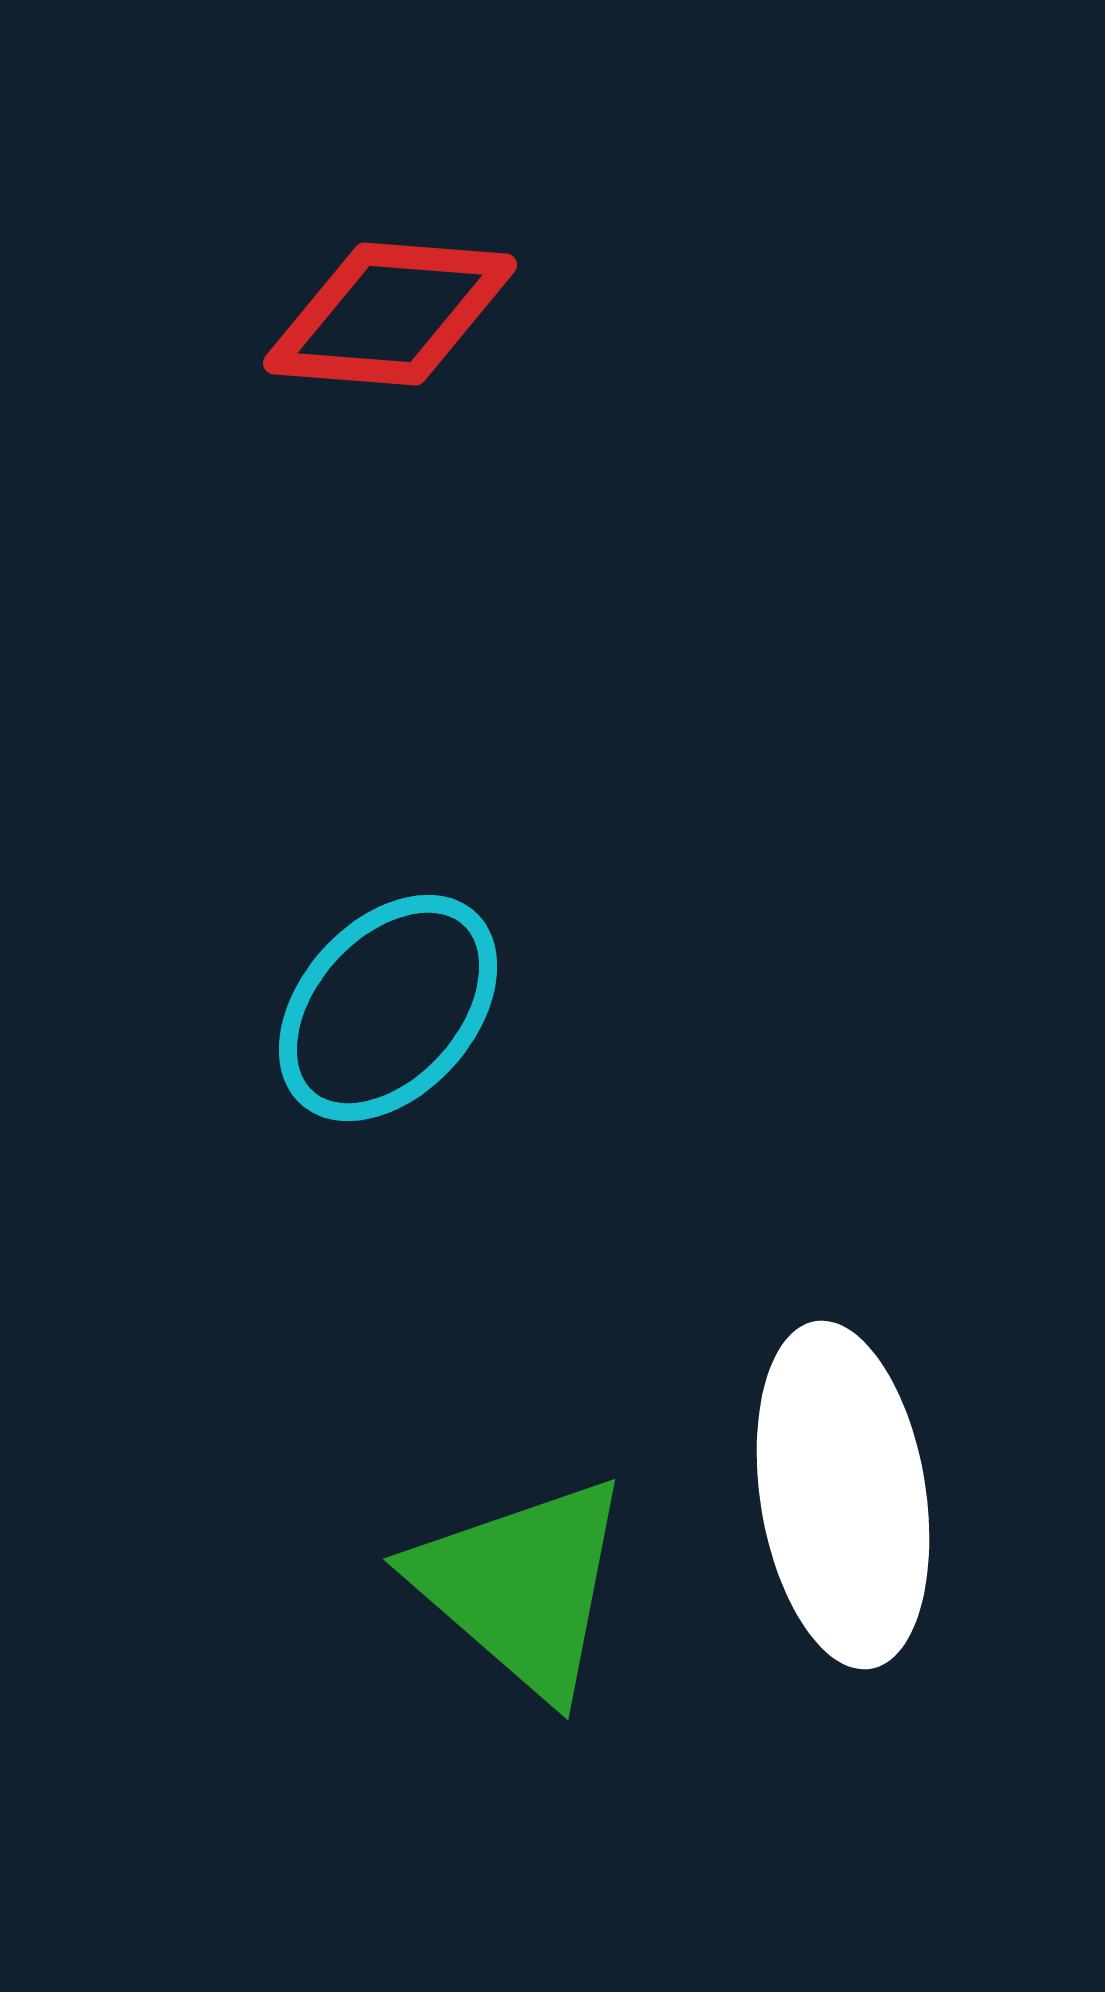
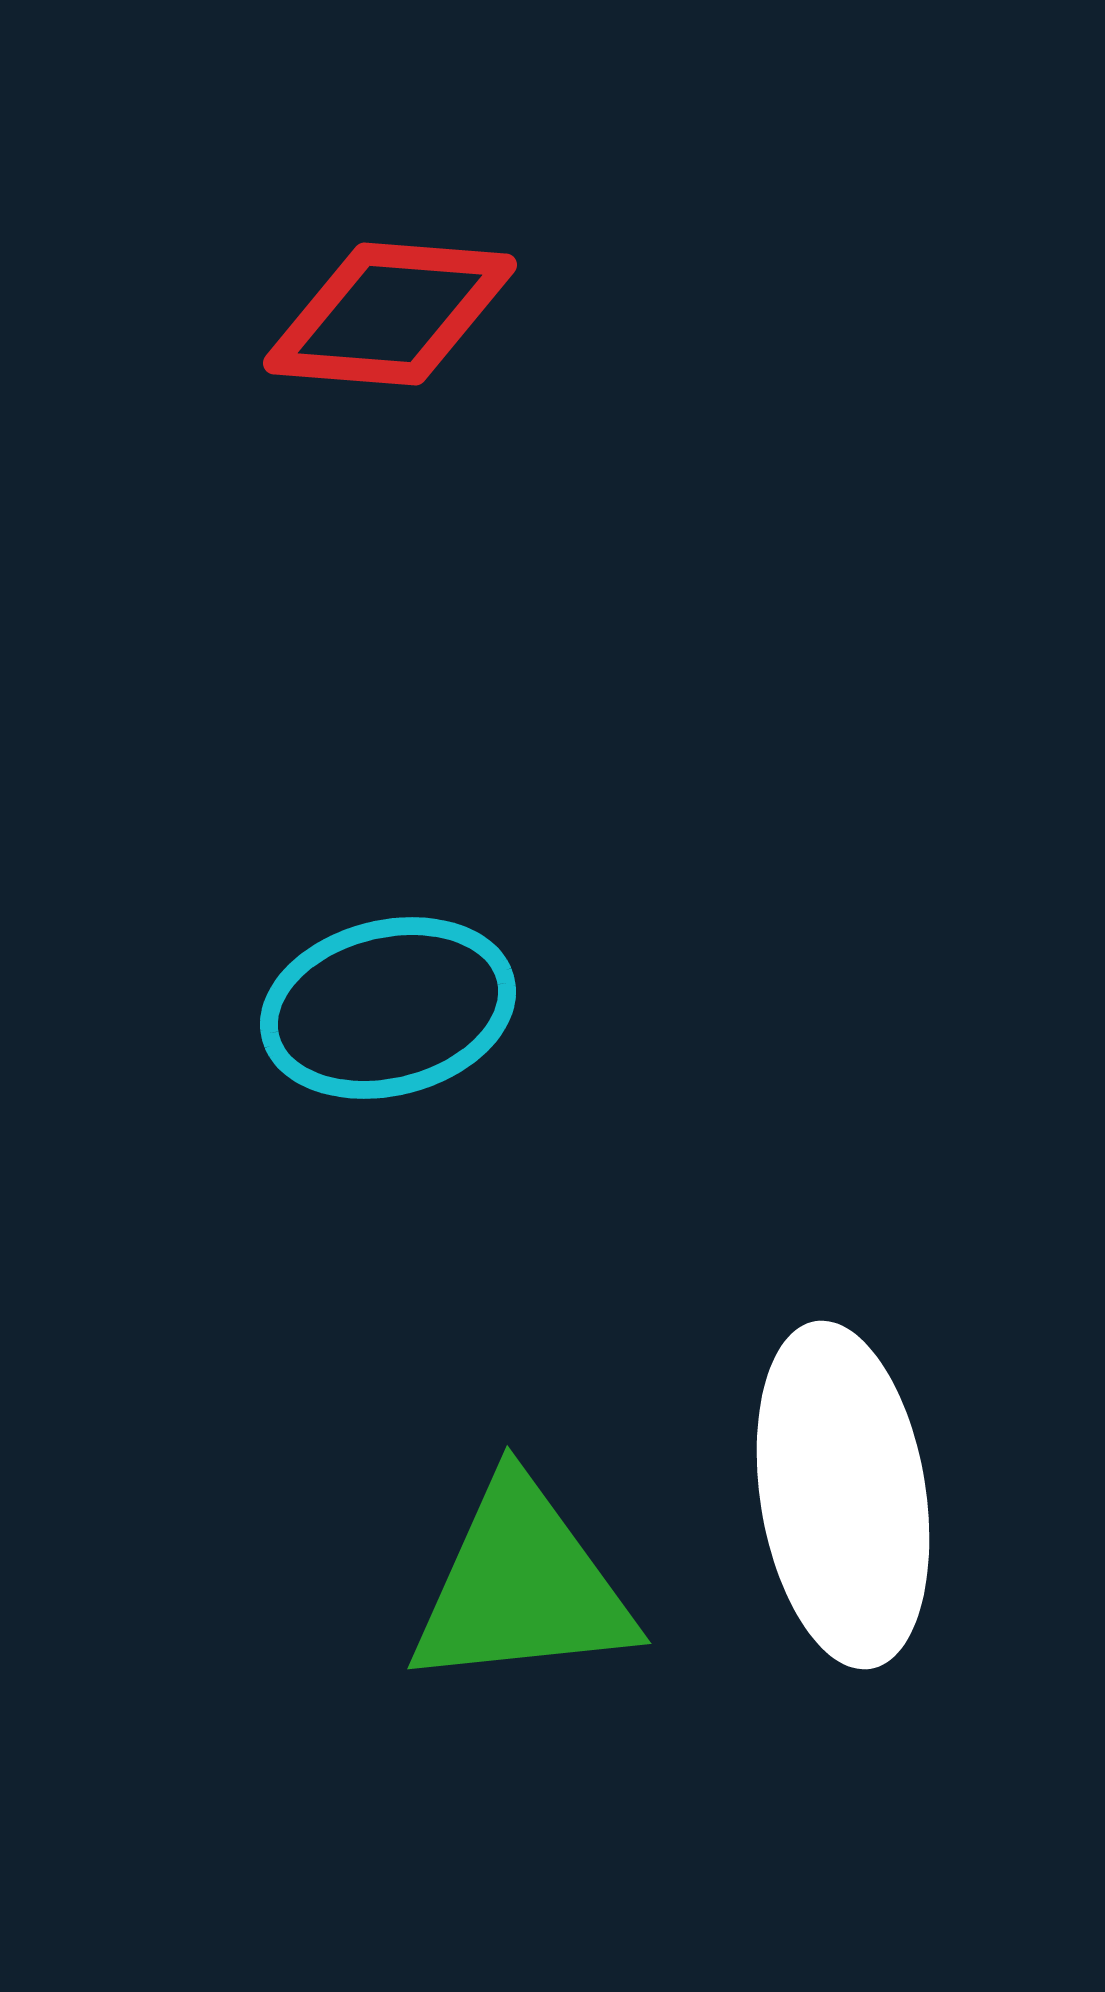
cyan ellipse: rotated 34 degrees clockwise
green triangle: rotated 47 degrees counterclockwise
